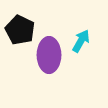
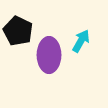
black pentagon: moved 2 px left, 1 px down
